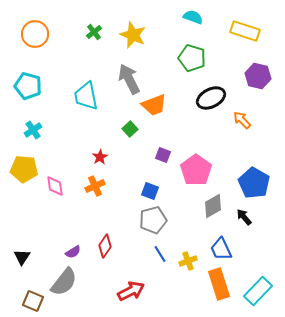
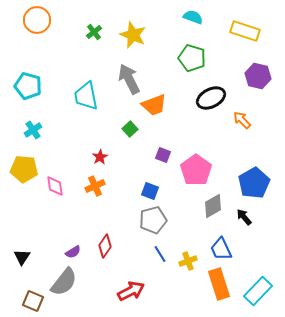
orange circle: moved 2 px right, 14 px up
blue pentagon: rotated 12 degrees clockwise
